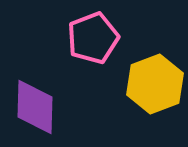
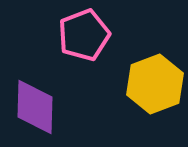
pink pentagon: moved 9 px left, 3 px up
